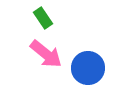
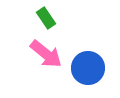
green rectangle: moved 3 px right
